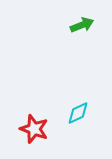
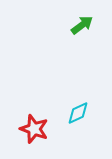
green arrow: rotated 15 degrees counterclockwise
